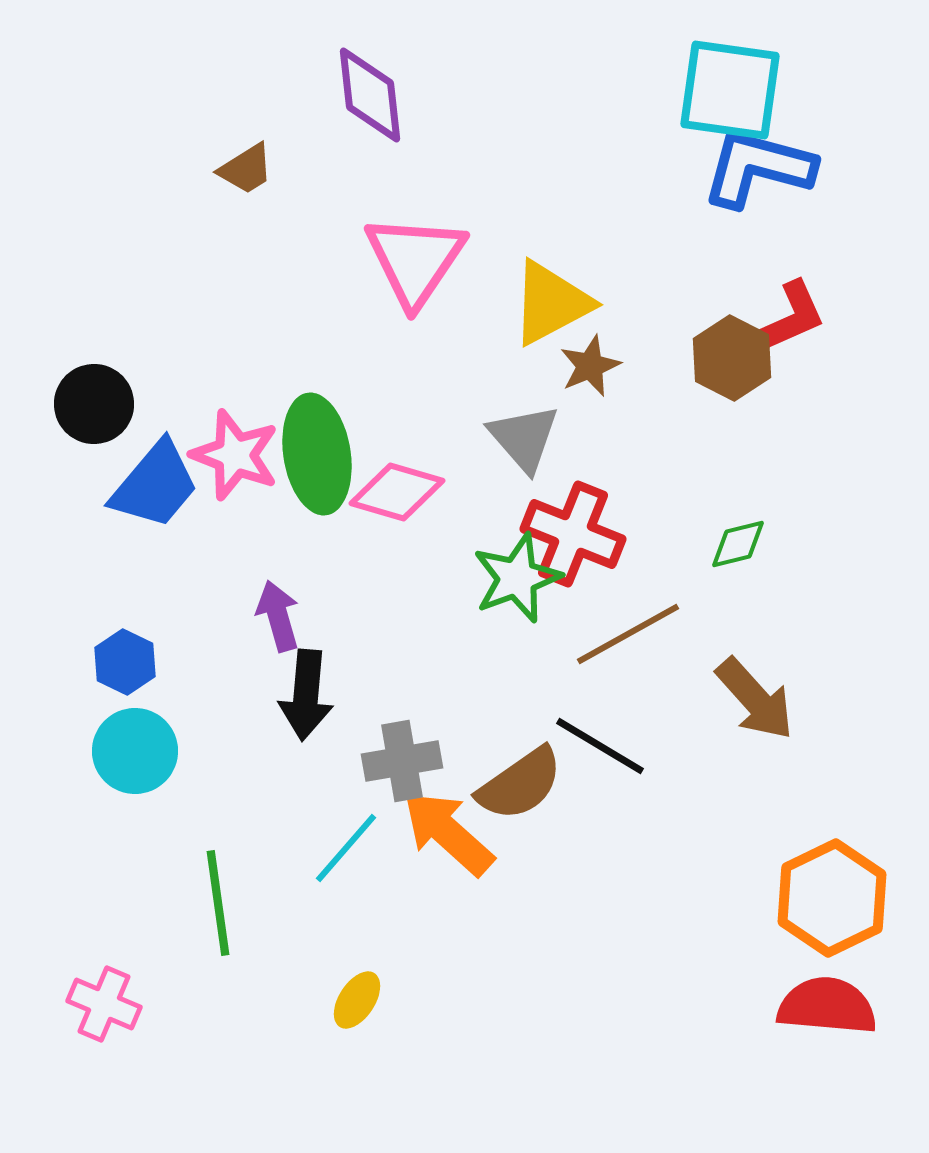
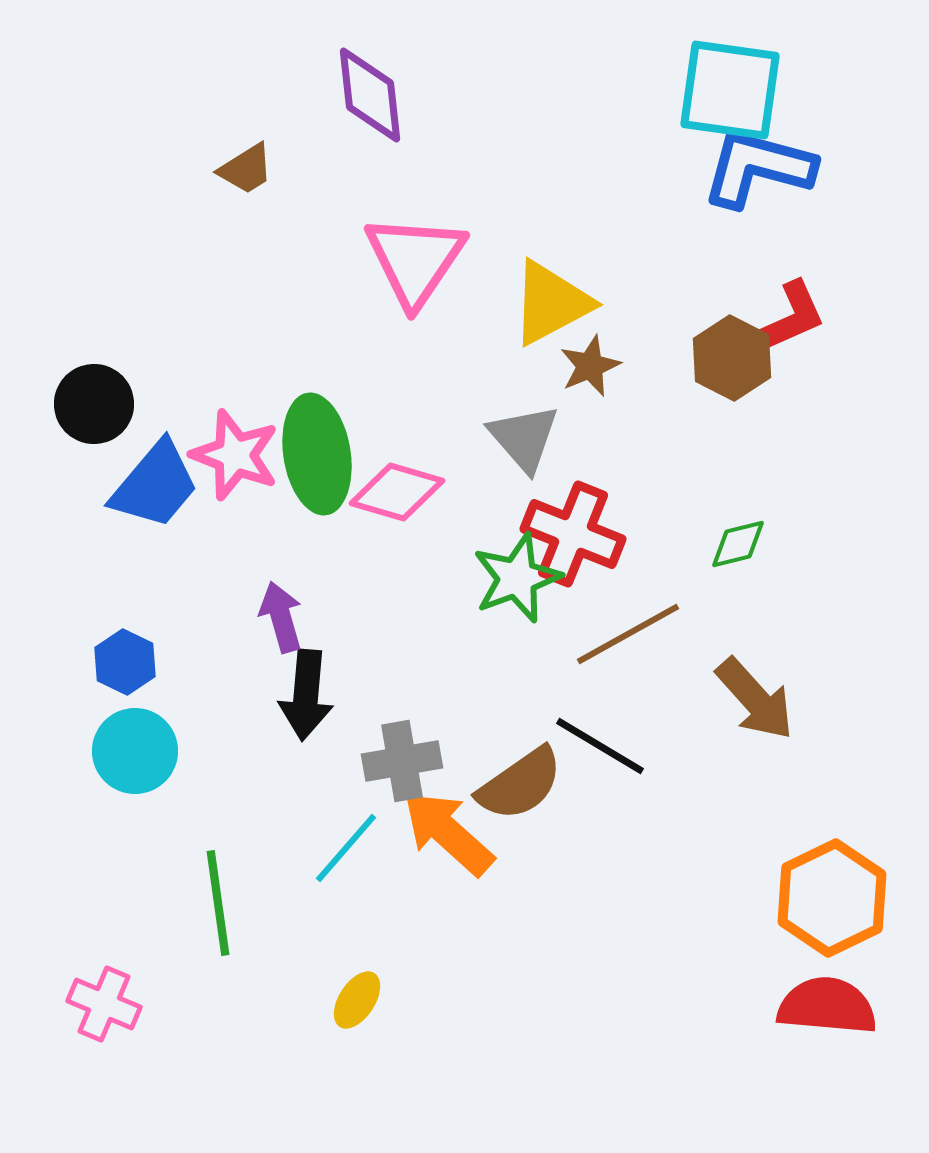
purple arrow: moved 3 px right, 1 px down
